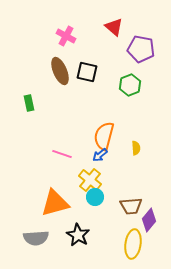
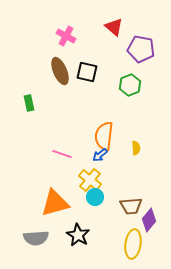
orange semicircle: rotated 8 degrees counterclockwise
